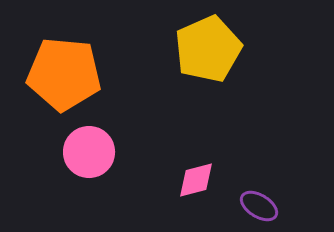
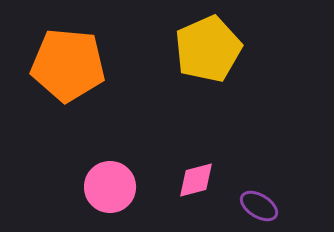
orange pentagon: moved 4 px right, 9 px up
pink circle: moved 21 px right, 35 px down
